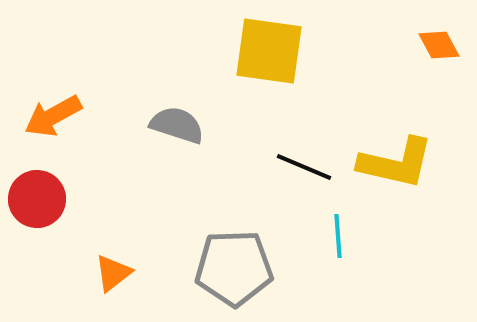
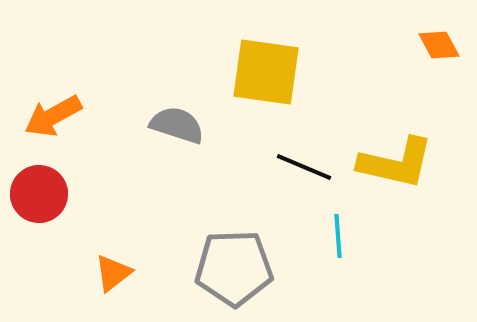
yellow square: moved 3 px left, 21 px down
red circle: moved 2 px right, 5 px up
